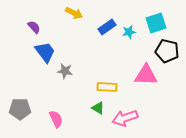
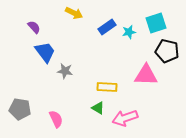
gray pentagon: rotated 10 degrees clockwise
